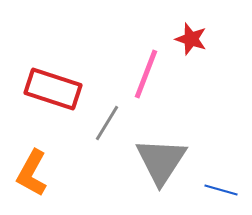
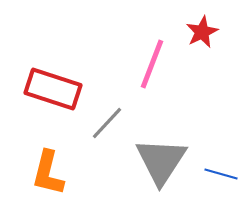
red star: moved 11 px right, 7 px up; rotated 28 degrees clockwise
pink line: moved 6 px right, 10 px up
gray line: rotated 12 degrees clockwise
orange L-shape: moved 16 px right; rotated 15 degrees counterclockwise
blue line: moved 16 px up
